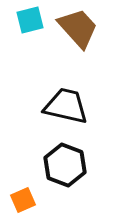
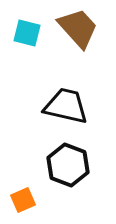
cyan square: moved 3 px left, 13 px down; rotated 28 degrees clockwise
black hexagon: moved 3 px right
